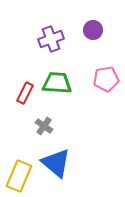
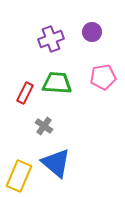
purple circle: moved 1 px left, 2 px down
pink pentagon: moved 3 px left, 2 px up
